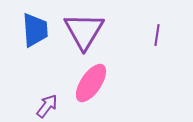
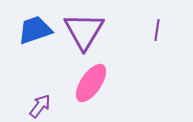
blue trapezoid: rotated 105 degrees counterclockwise
purple line: moved 5 px up
purple arrow: moved 7 px left
